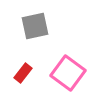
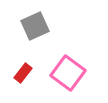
gray square: rotated 12 degrees counterclockwise
